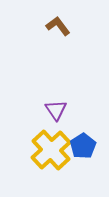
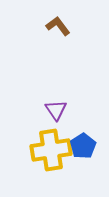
yellow cross: rotated 33 degrees clockwise
